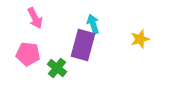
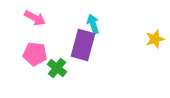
pink arrow: rotated 35 degrees counterclockwise
yellow star: moved 15 px right
pink pentagon: moved 7 px right
